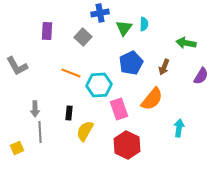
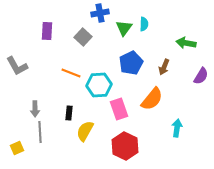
cyan arrow: moved 2 px left
red hexagon: moved 2 px left, 1 px down
